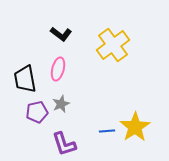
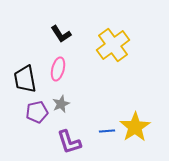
black L-shape: rotated 20 degrees clockwise
purple L-shape: moved 5 px right, 2 px up
